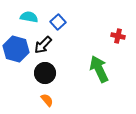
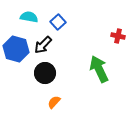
orange semicircle: moved 7 px right, 2 px down; rotated 96 degrees counterclockwise
